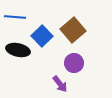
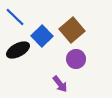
blue line: rotated 40 degrees clockwise
brown square: moved 1 px left
black ellipse: rotated 40 degrees counterclockwise
purple circle: moved 2 px right, 4 px up
